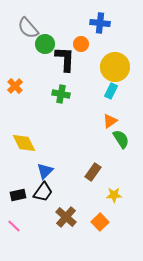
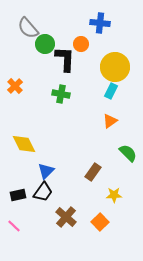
green semicircle: moved 7 px right, 14 px down; rotated 12 degrees counterclockwise
yellow diamond: moved 1 px down
blue triangle: moved 1 px right
